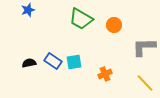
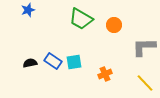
black semicircle: moved 1 px right
